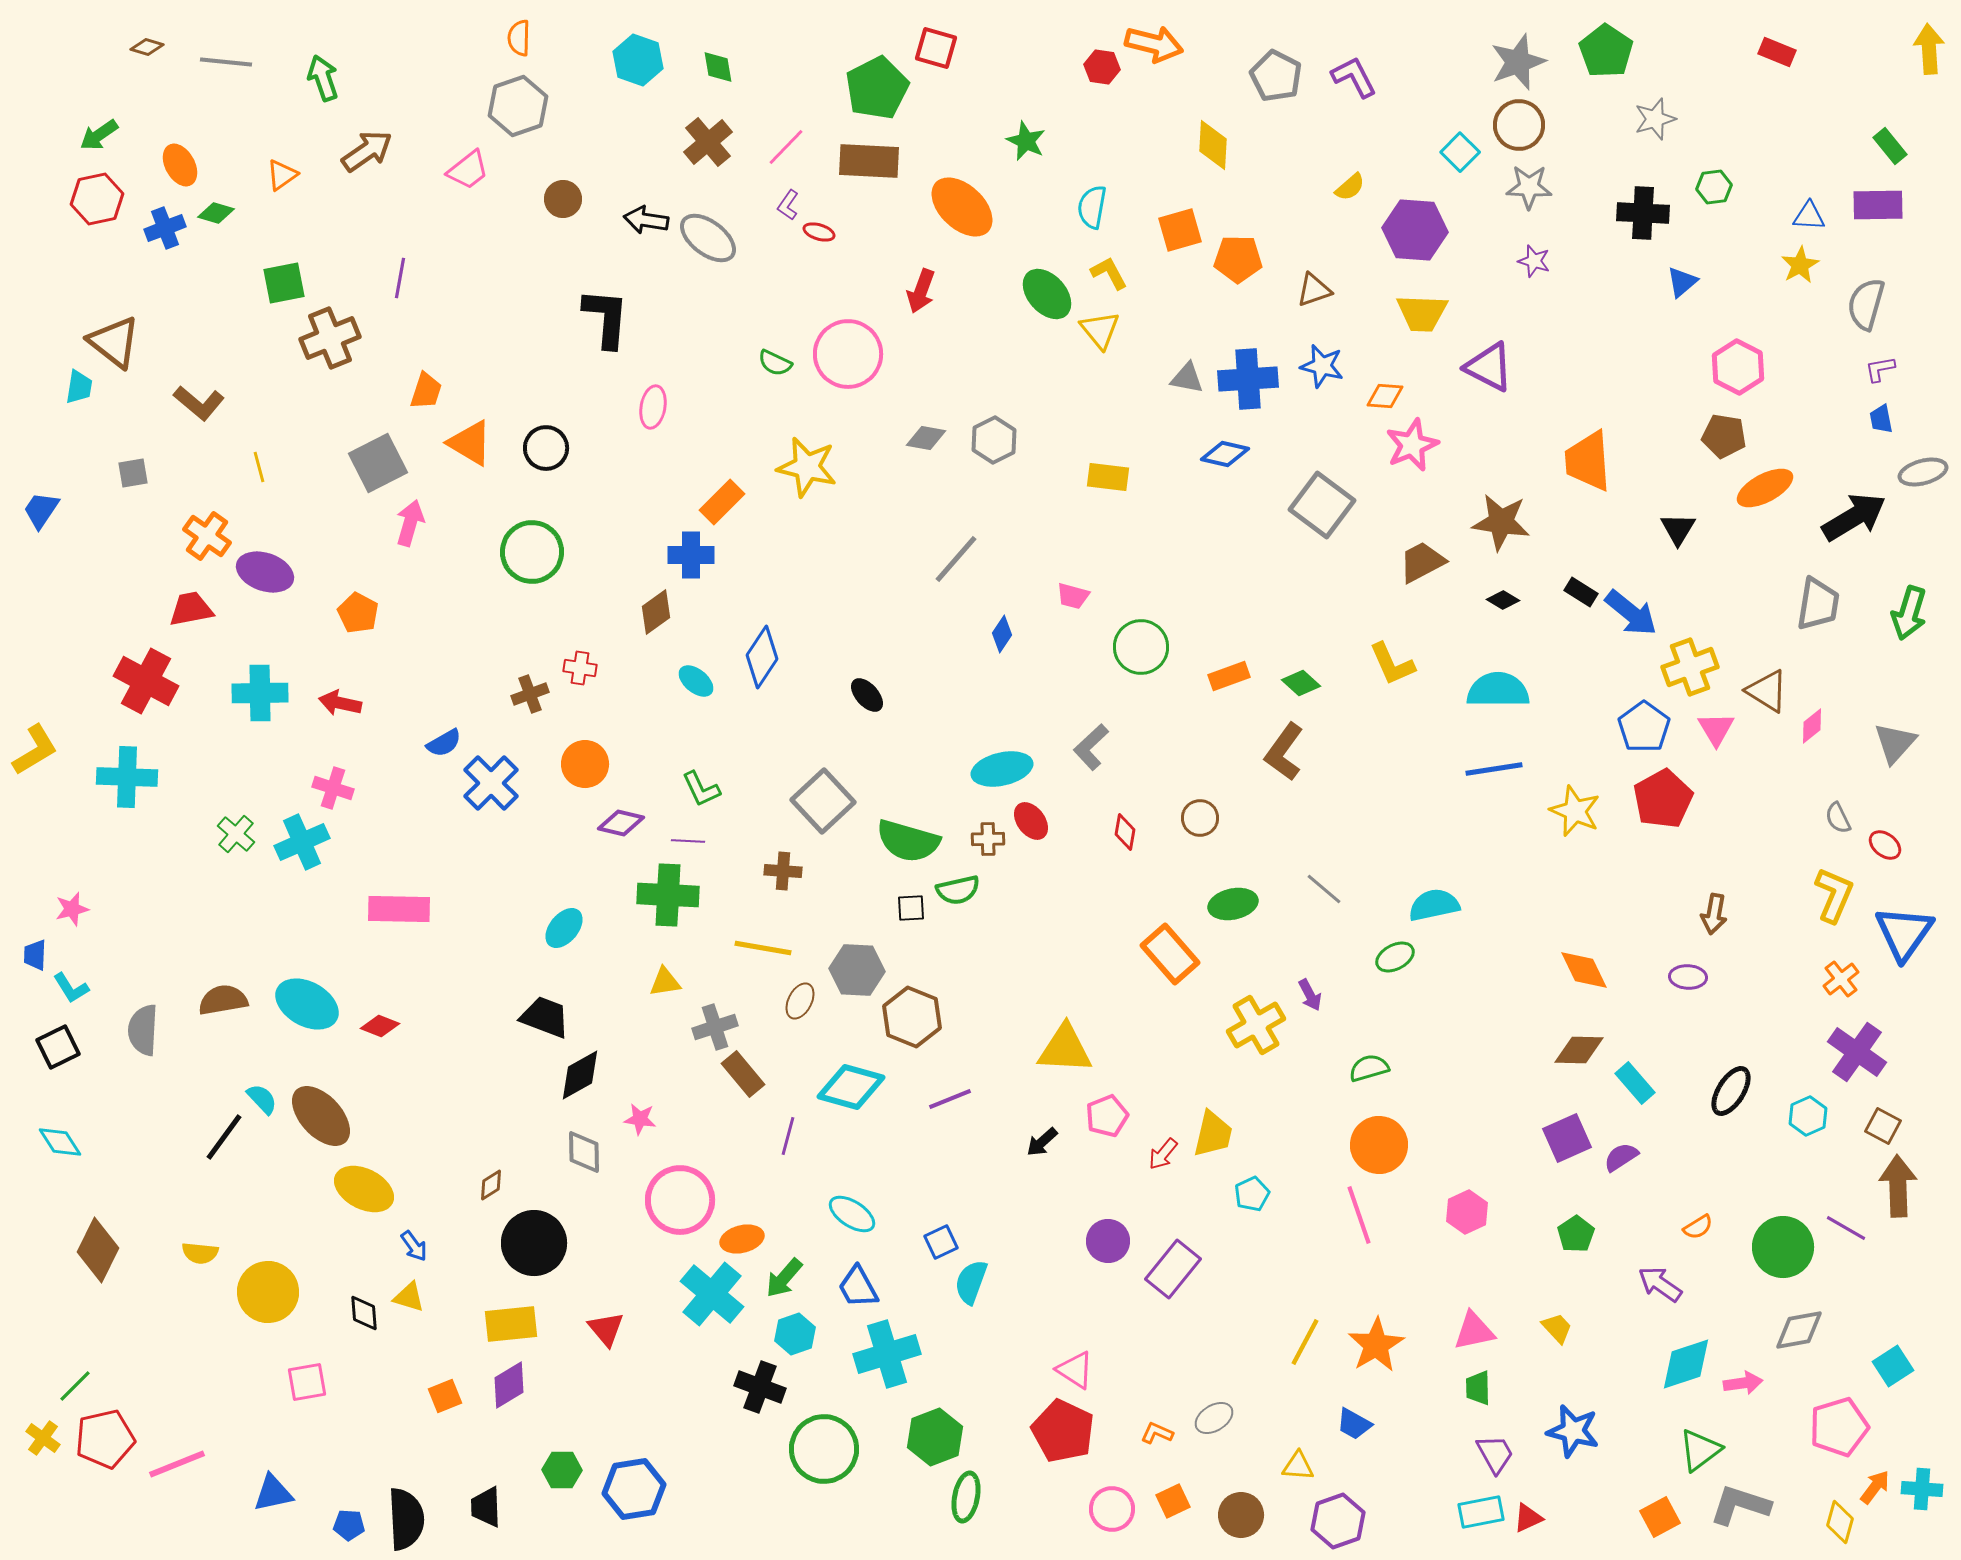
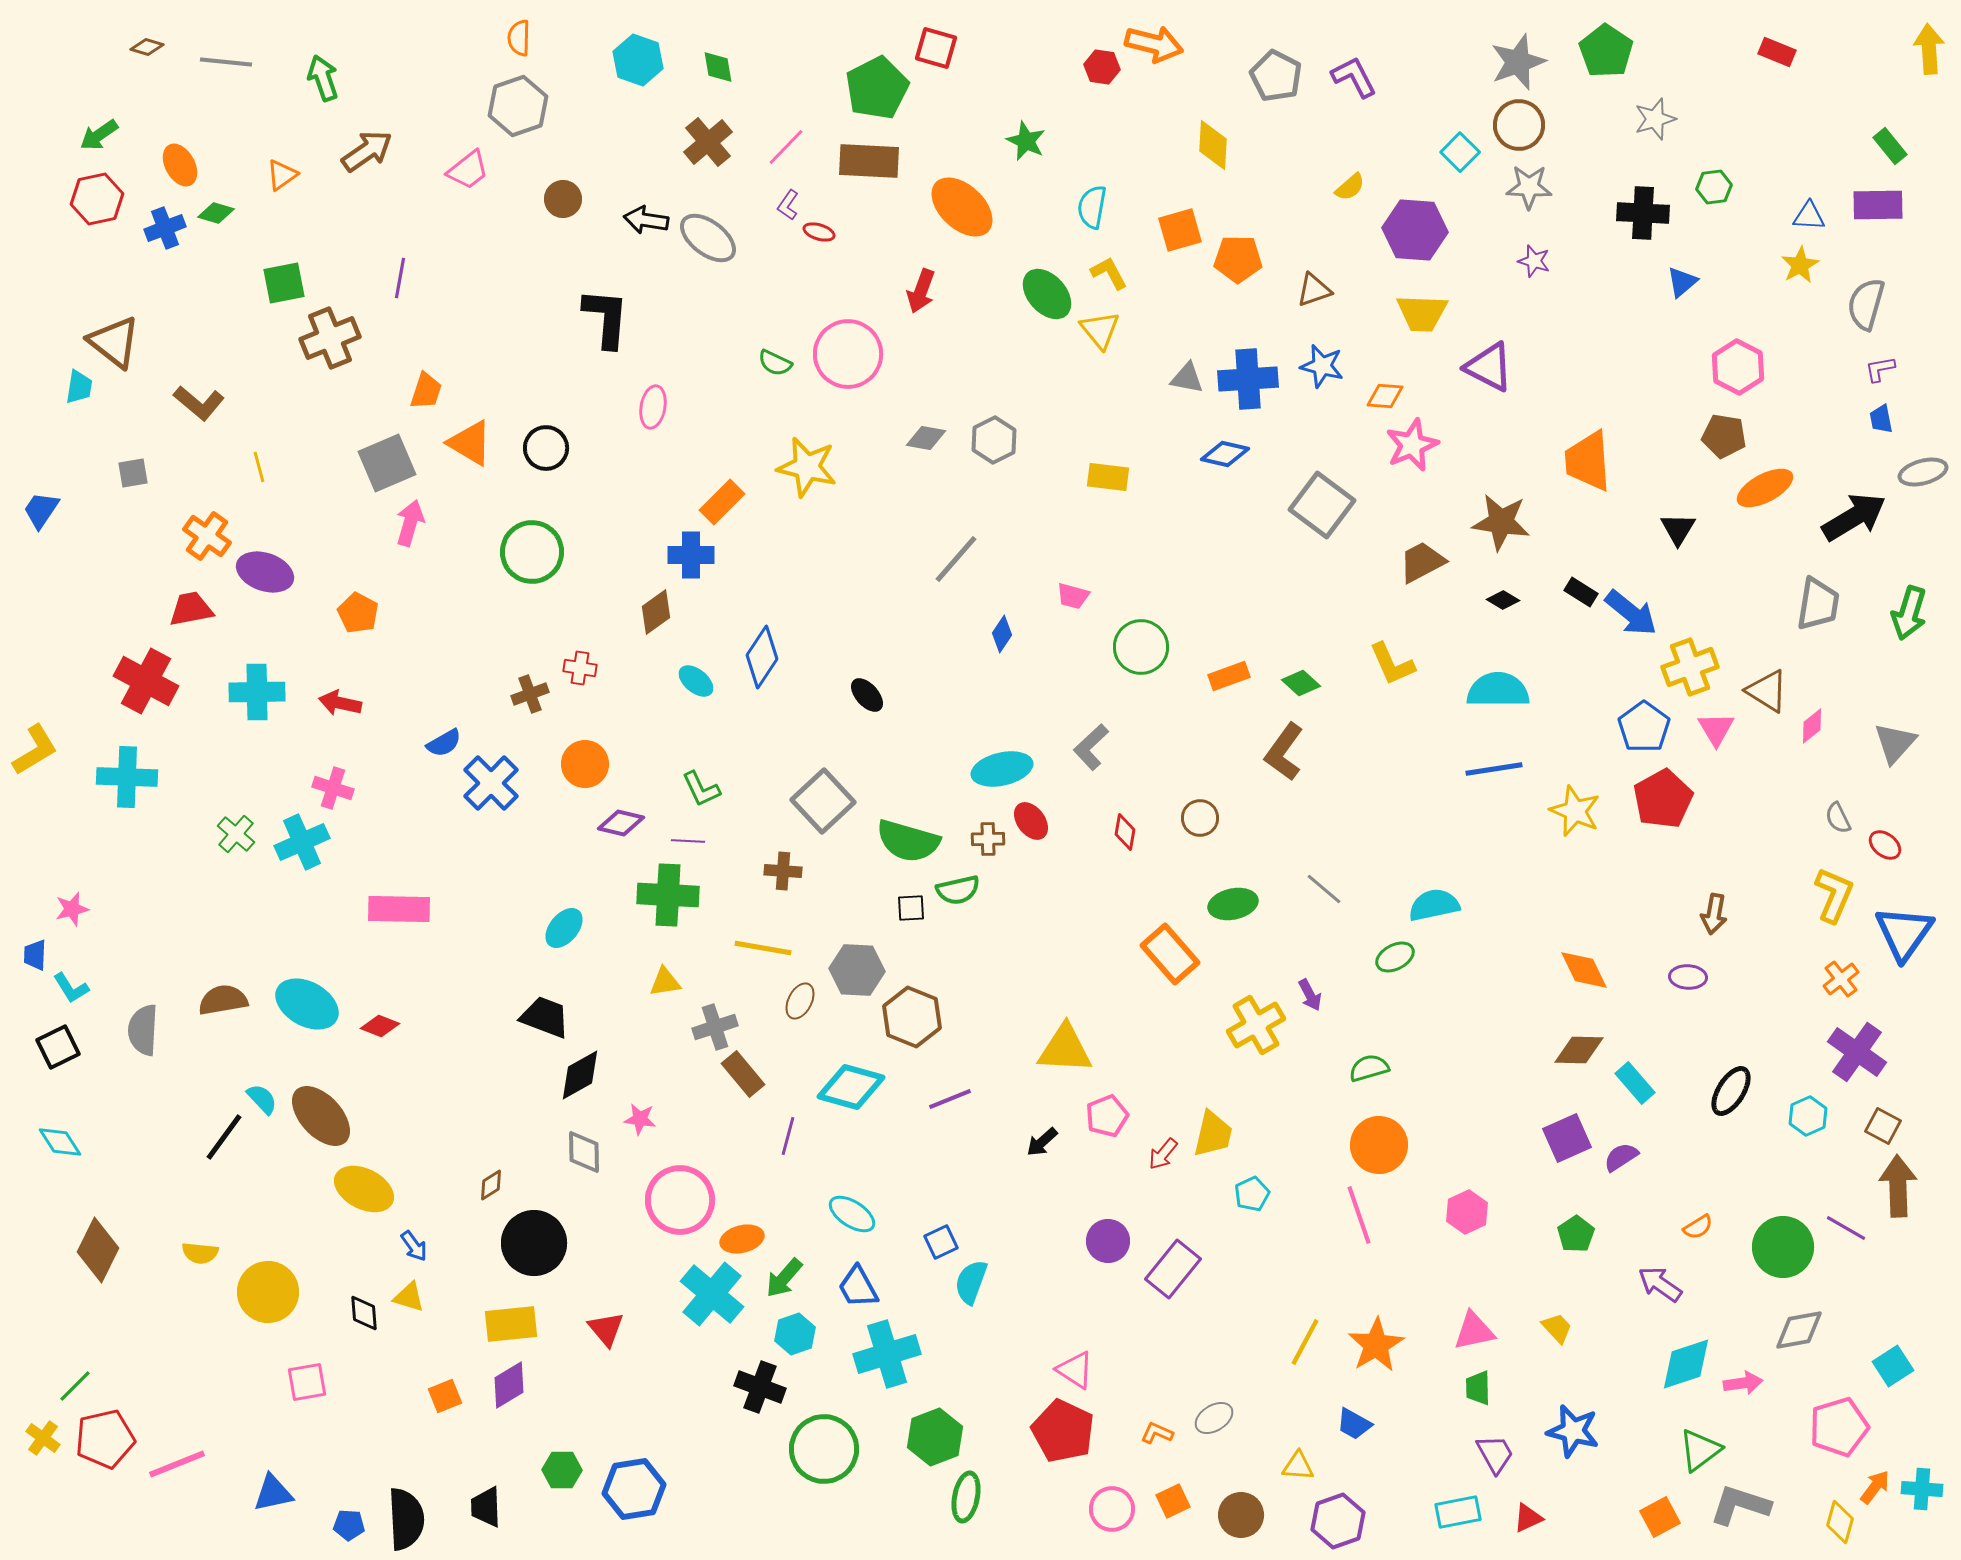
gray square at (378, 463): moved 9 px right; rotated 4 degrees clockwise
cyan cross at (260, 693): moved 3 px left, 1 px up
cyan rectangle at (1481, 1512): moved 23 px left
